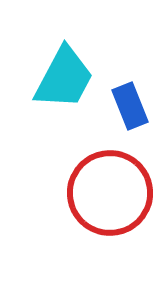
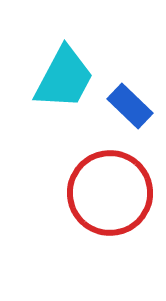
blue rectangle: rotated 24 degrees counterclockwise
